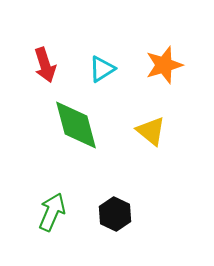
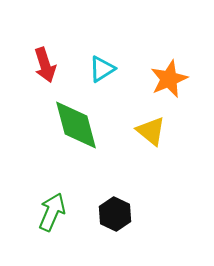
orange star: moved 5 px right, 14 px down; rotated 6 degrees counterclockwise
